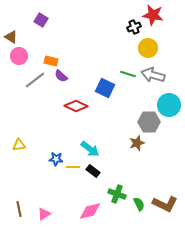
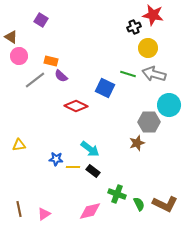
gray arrow: moved 1 px right, 1 px up
